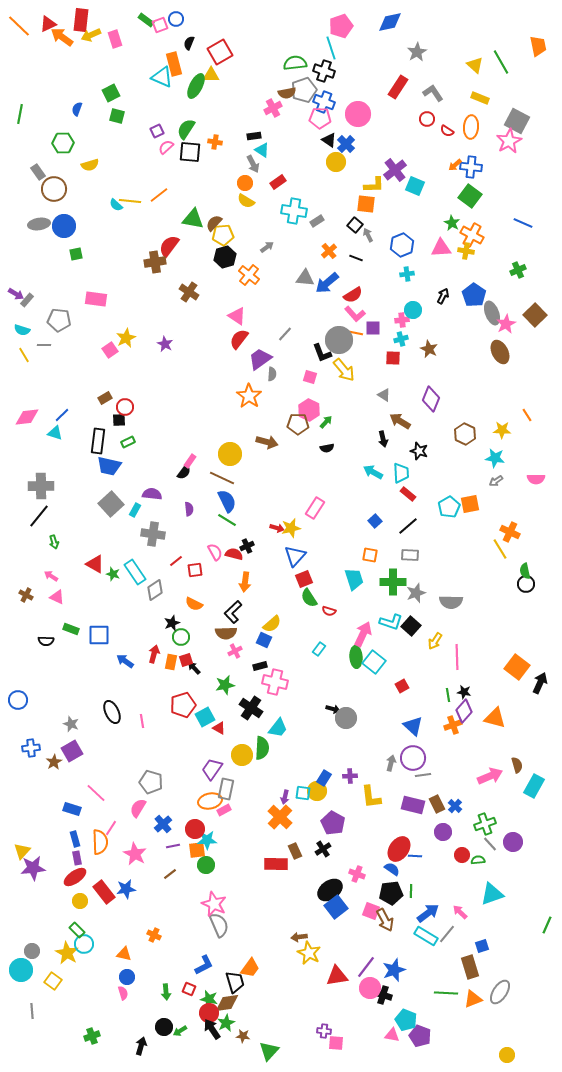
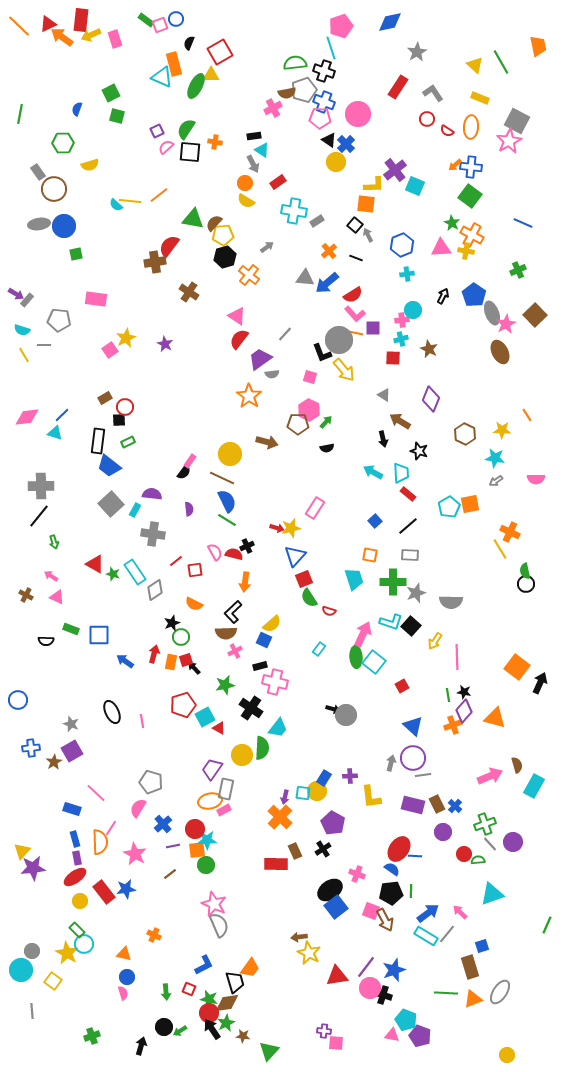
gray semicircle at (272, 374): rotated 80 degrees clockwise
blue trapezoid at (109, 466): rotated 25 degrees clockwise
gray circle at (346, 718): moved 3 px up
red circle at (462, 855): moved 2 px right, 1 px up
